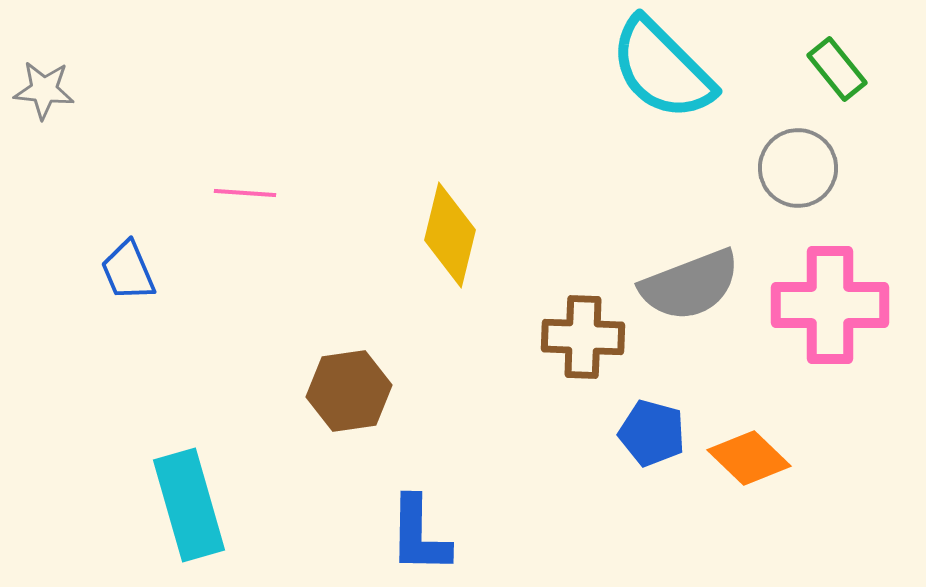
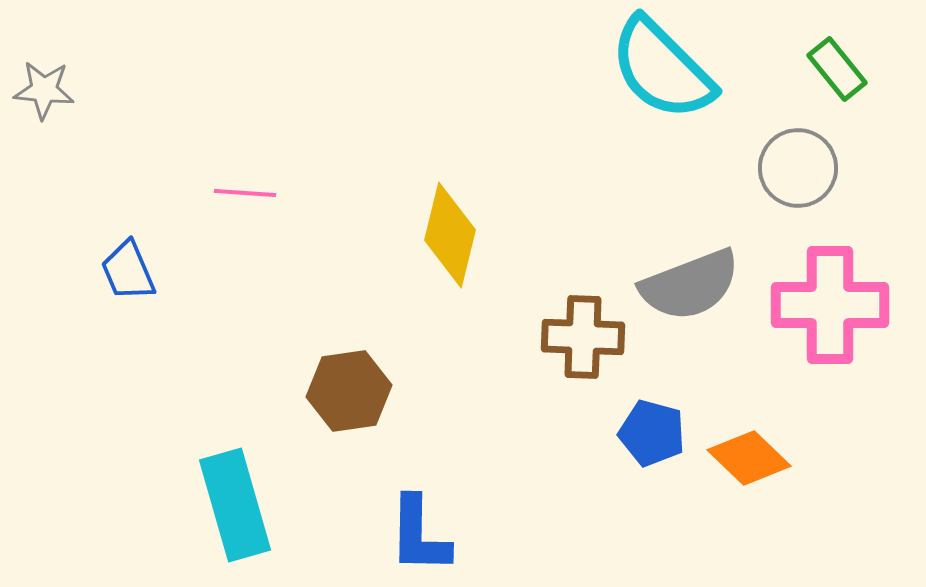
cyan rectangle: moved 46 px right
